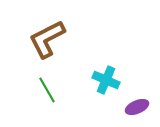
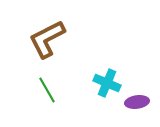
cyan cross: moved 1 px right, 3 px down
purple ellipse: moved 5 px up; rotated 15 degrees clockwise
